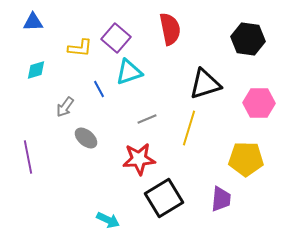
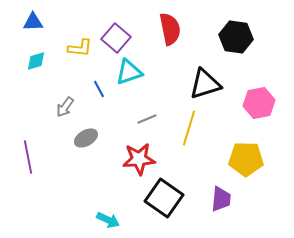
black hexagon: moved 12 px left, 2 px up
cyan diamond: moved 9 px up
pink hexagon: rotated 12 degrees counterclockwise
gray ellipse: rotated 70 degrees counterclockwise
black square: rotated 24 degrees counterclockwise
